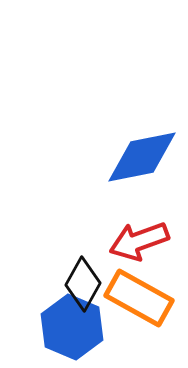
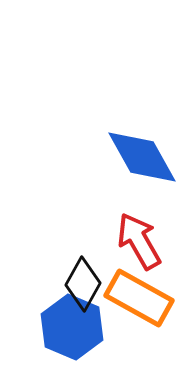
blue diamond: rotated 72 degrees clockwise
red arrow: rotated 80 degrees clockwise
